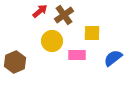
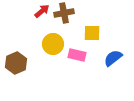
red arrow: moved 2 px right
brown cross: moved 2 px up; rotated 24 degrees clockwise
yellow circle: moved 1 px right, 3 px down
pink rectangle: rotated 12 degrees clockwise
brown hexagon: moved 1 px right, 1 px down
